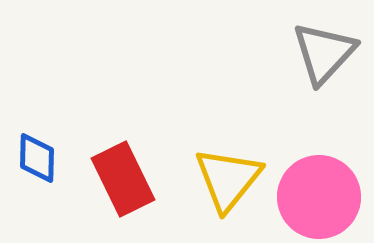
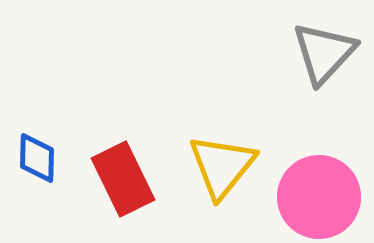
yellow triangle: moved 6 px left, 13 px up
